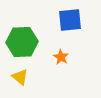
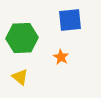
green hexagon: moved 4 px up
